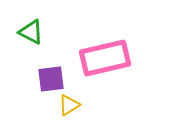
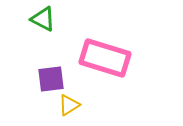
green triangle: moved 12 px right, 13 px up
pink rectangle: rotated 30 degrees clockwise
